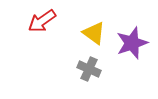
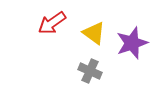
red arrow: moved 10 px right, 2 px down
gray cross: moved 1 px right, 2 px down
